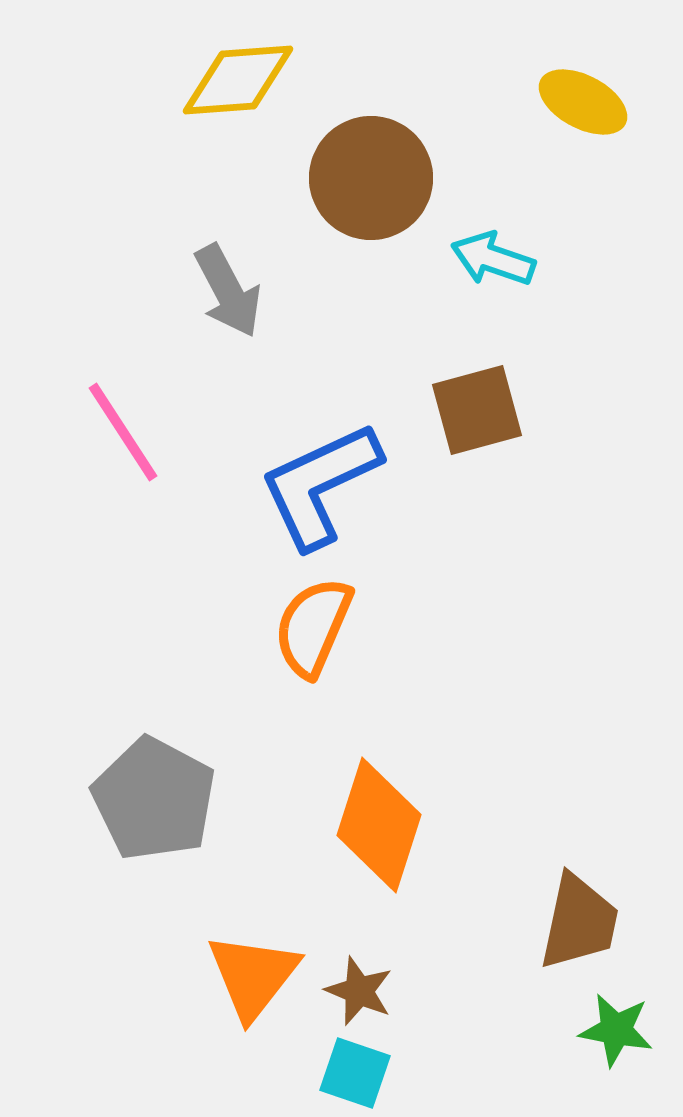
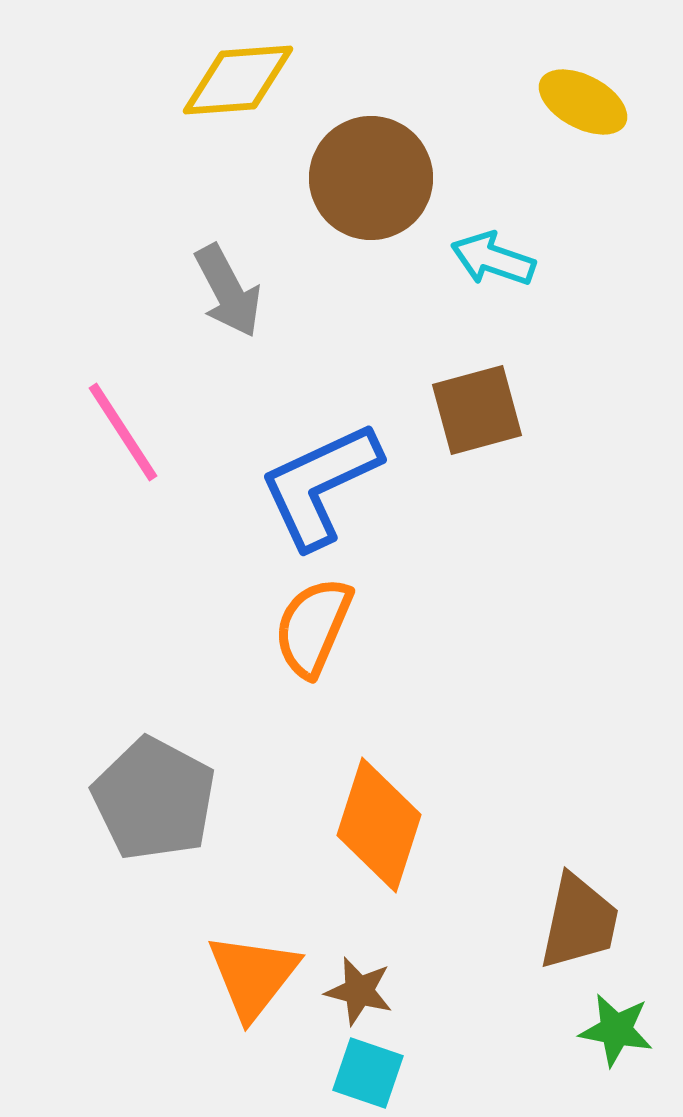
brown star: rotated 8 degrees counterclockwise
cyan square: moved 13 px right
